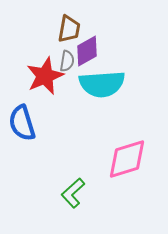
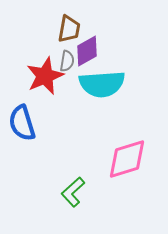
green L-shape: moved 1 px up
